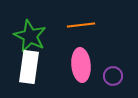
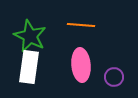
orange line: rotated 12 degrees clockwise
purple circle: moved 1 px right, 1 px down
